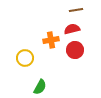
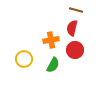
brown line: rotated 24 degrees clockwise
red semicircle: moved 1 px up; rotated 63 degrees counterclockwise
yellow circle: moved 1 px left, 1 px down
green semicircle: moved 13 px right, 22 px up
